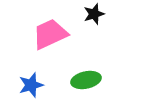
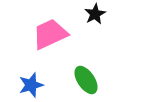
black star: moved 1 px right; rotated 10 degrees counterclockwise
green ellipse: rotated 68 degrees clockwise
